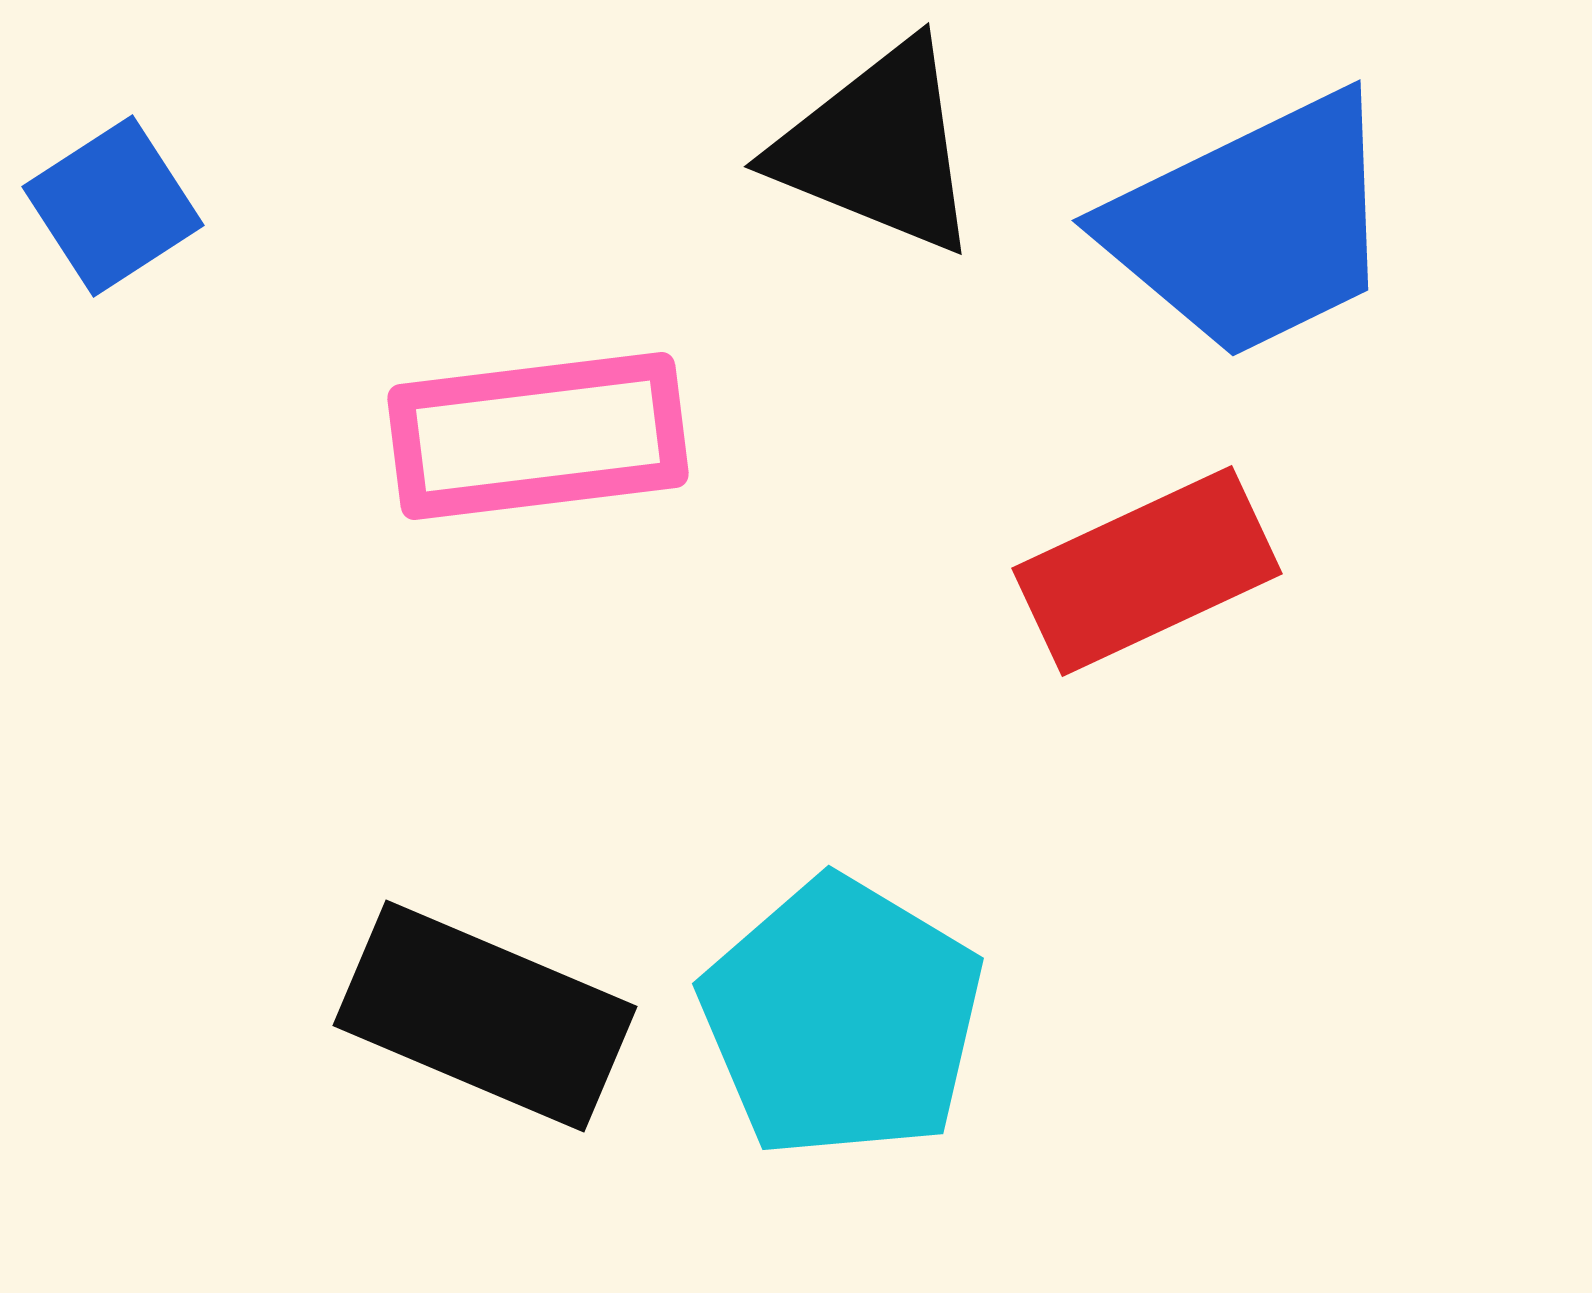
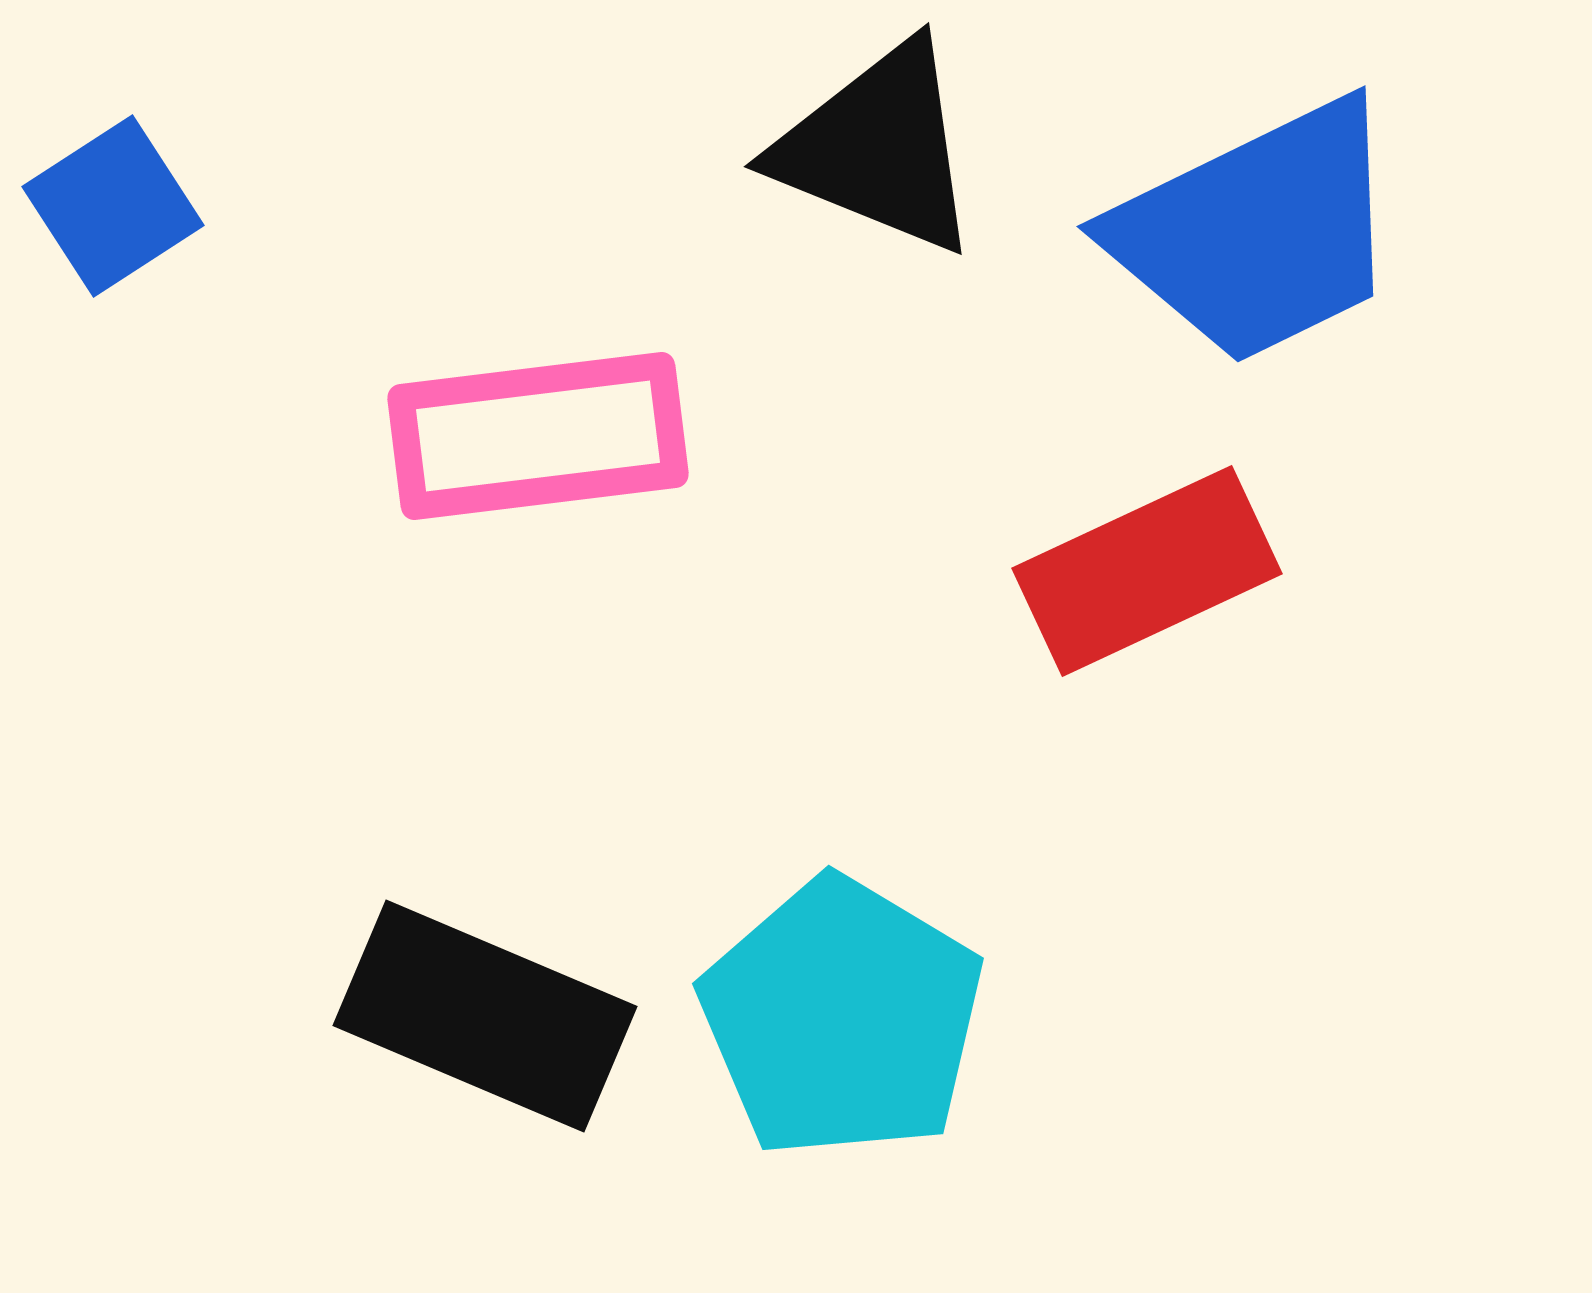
blue trapezoid: moved 5 px right, 6 px down
